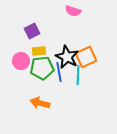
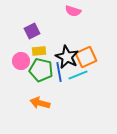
green pentagon: moved 1 px left, 2 px down; rotated 20 degrees clockwise
cyan line: rotated 66 degrees clockwise
